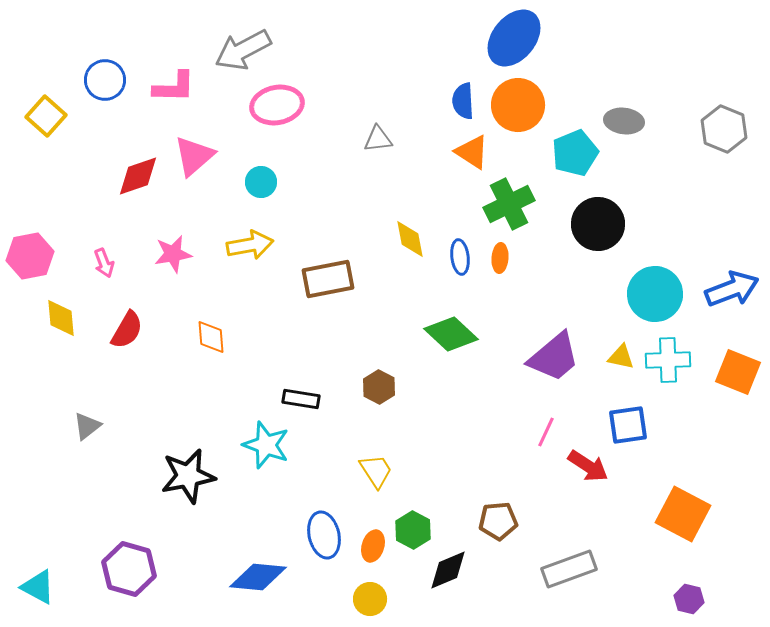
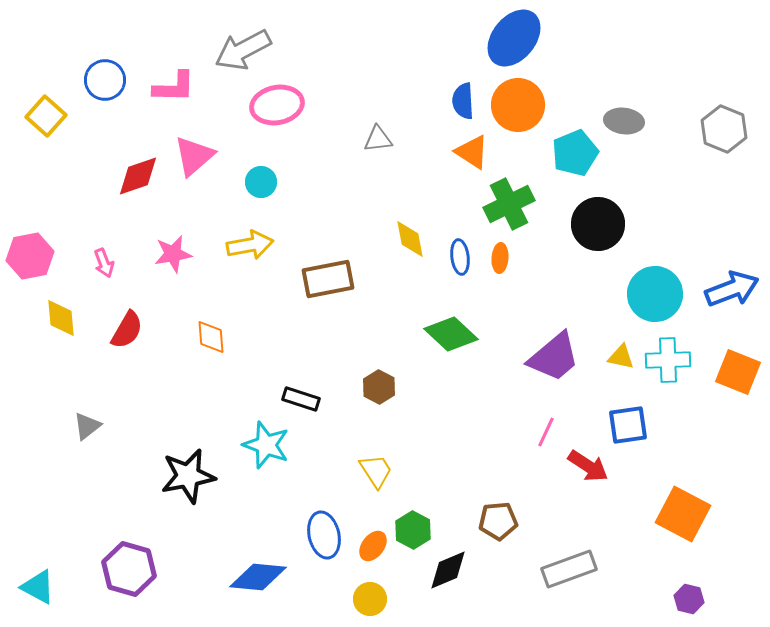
black rectangle at (301, 399): rotated 9 degrees clockwise
orange ellipse at (373, 546): rotated 20 degrees clockwise
